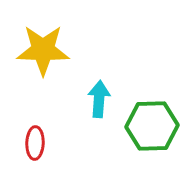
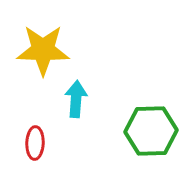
cyan arrow: moved 23 px left
green hexagon: moved 1 px left, 5 px down
